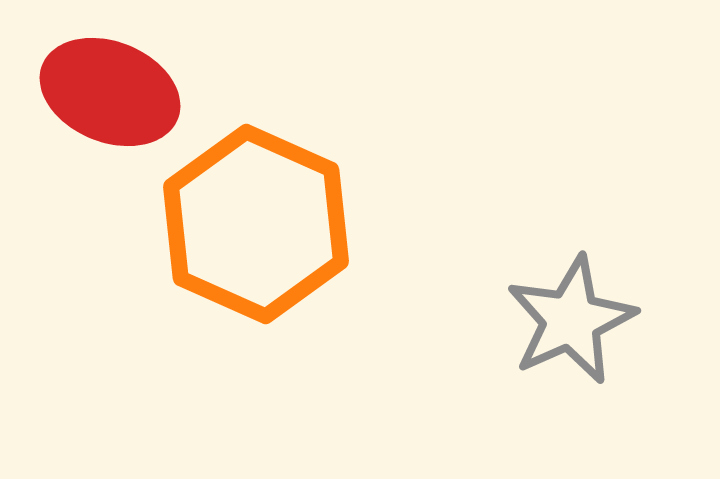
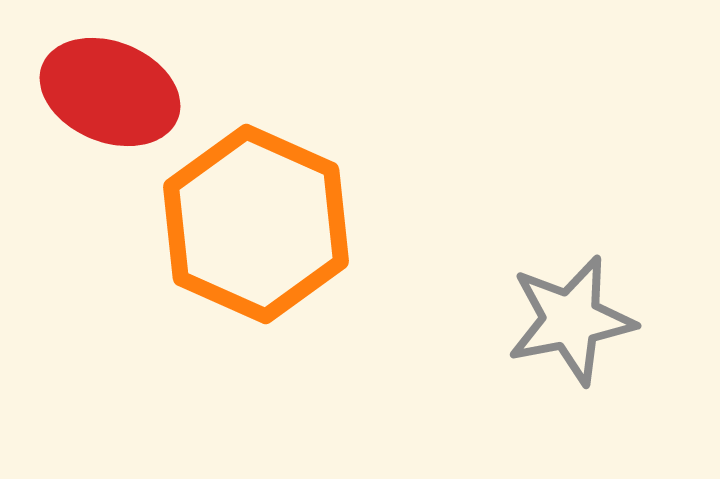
gray star: rotated 13 degrees clockwise
